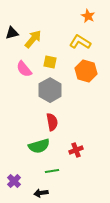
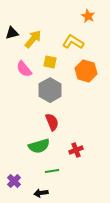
yellow L-shape: moved 7 px left
red semicircle: rotated 12 degrees counterclockwise
